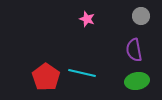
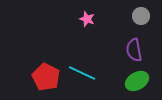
cyan line: rotated 12 degrees clockwise
red pentagon: rotated 8 degrees counterclockwise
green ellipse: rotated 20 degrees counterclockwise
